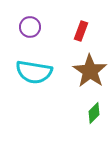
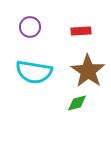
red rectangle: rotated 66 degrees clockwise
brown star: moved 2 px left
green diamond: moved 17 px left, 10 px up; rotated 30 degrees clockwise
